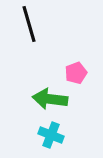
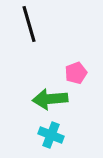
green arrow: rotated 12 degrees counterclockwise
